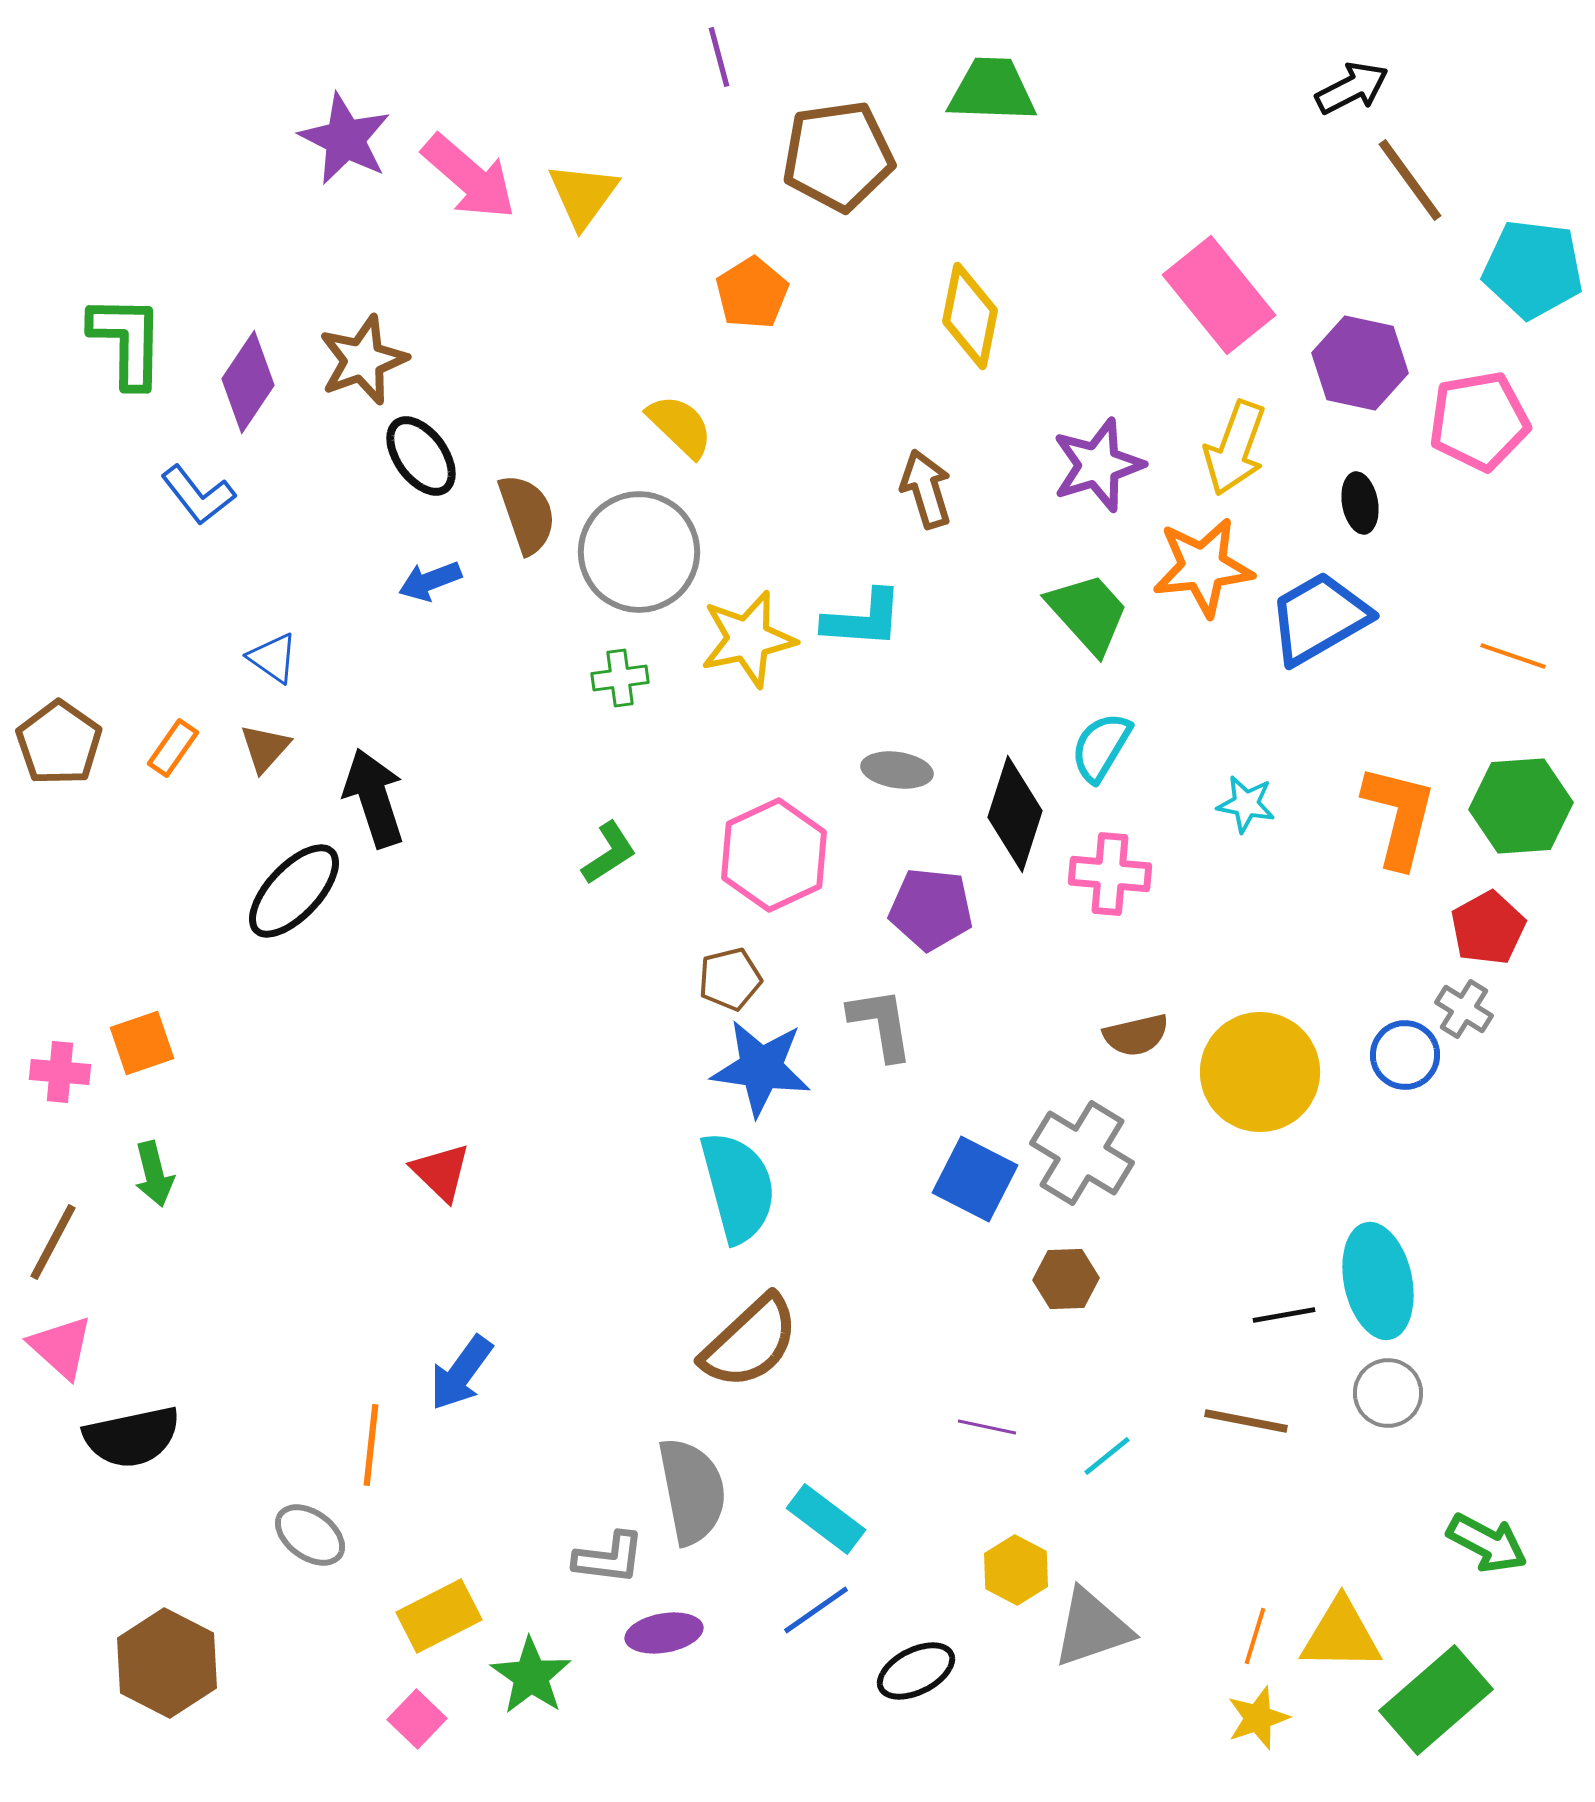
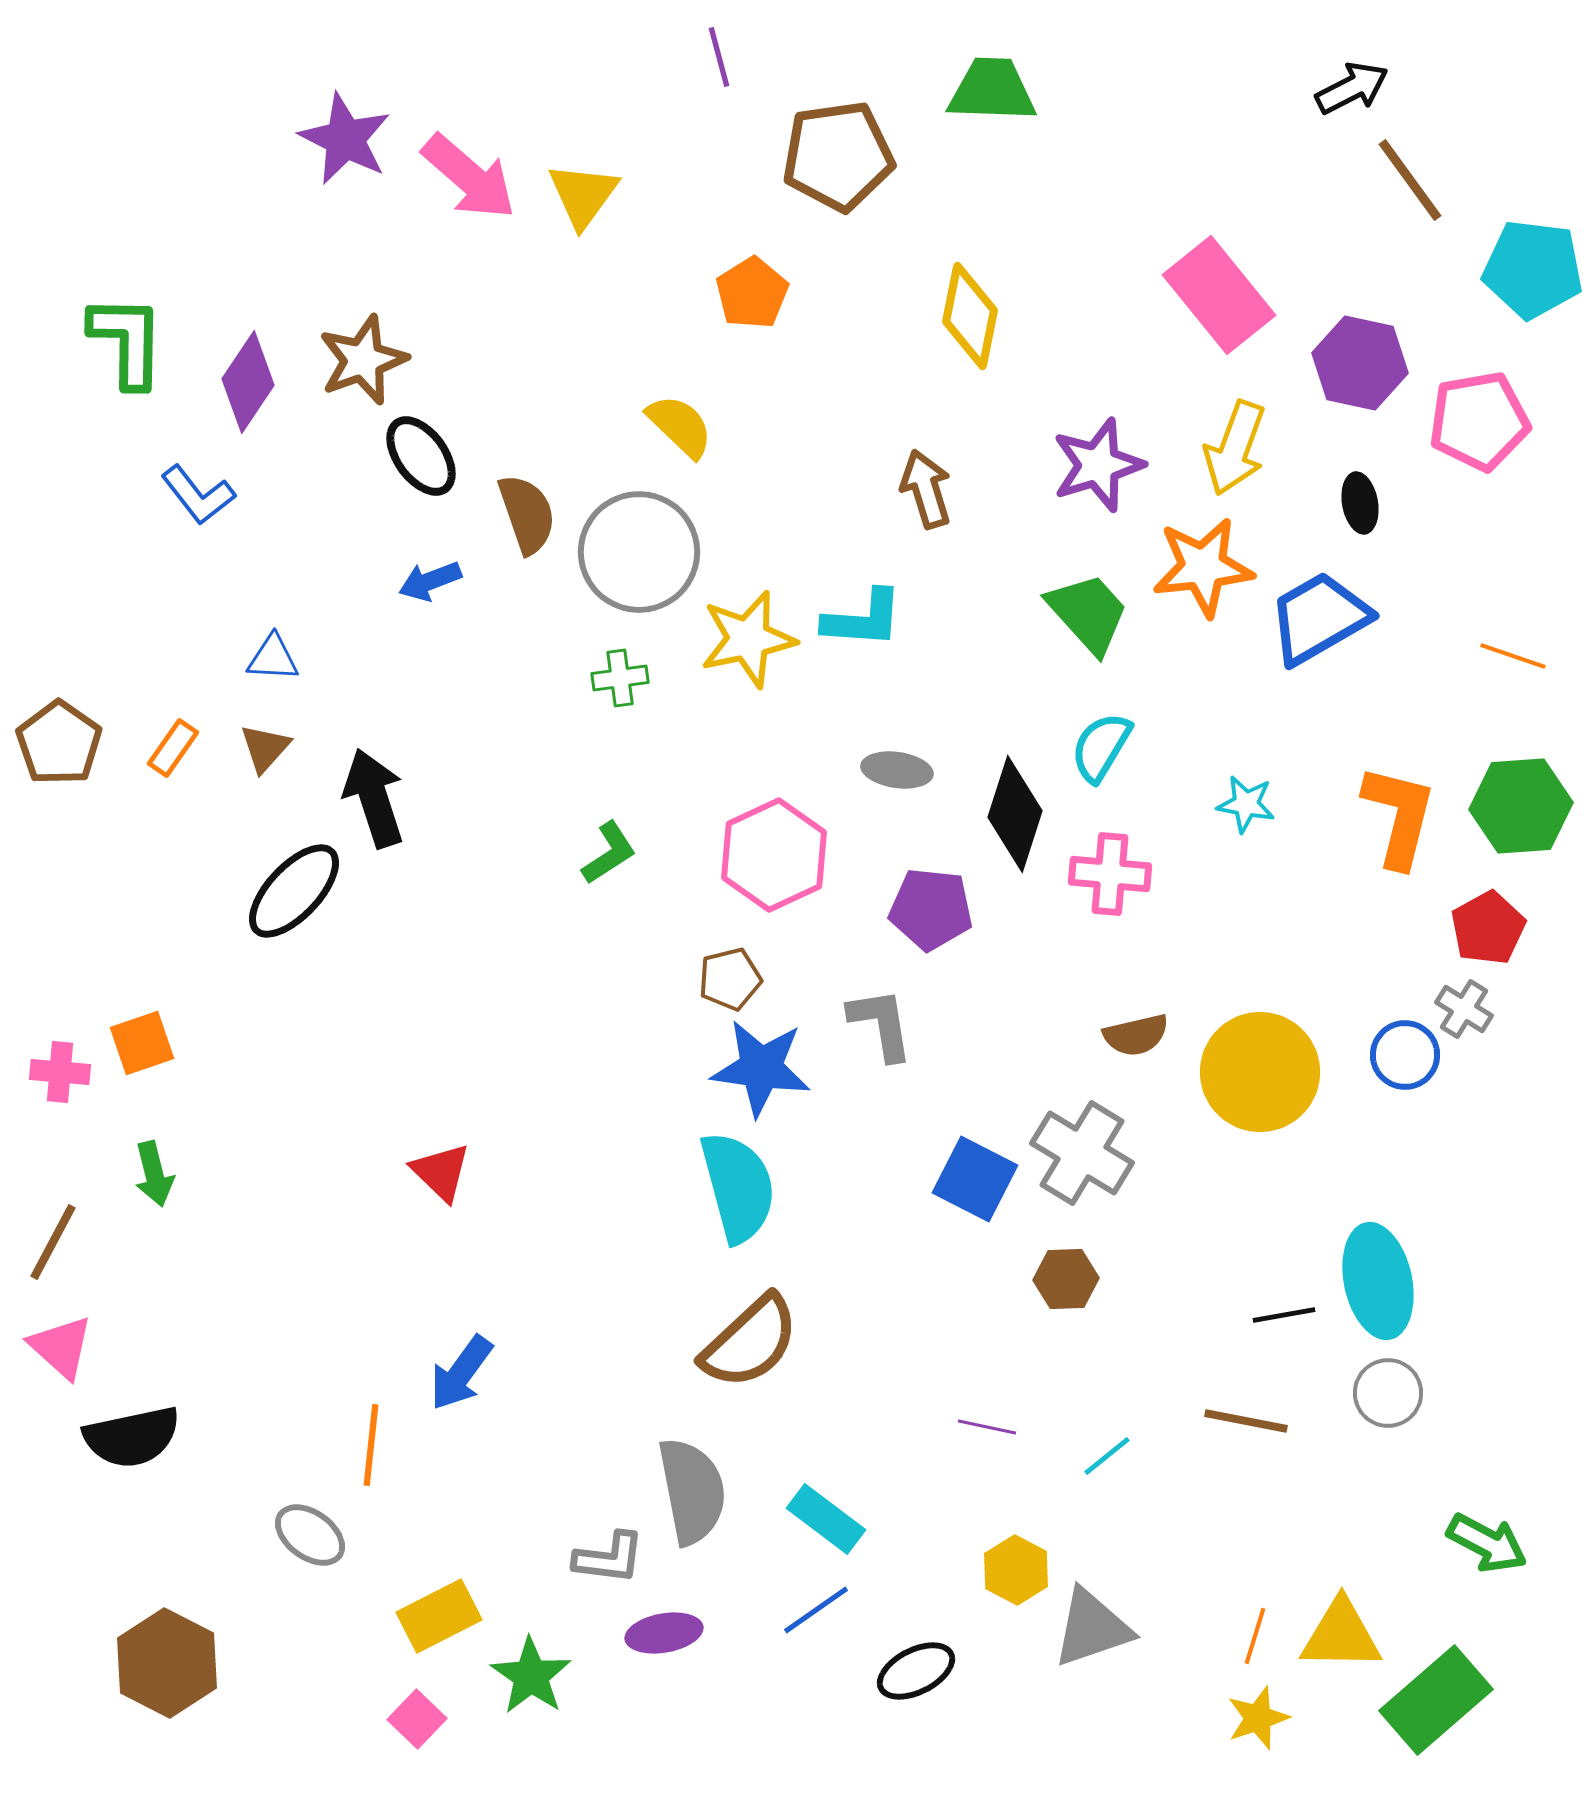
blue triangle at (273, 658): rotated 32 degrees counterclockwise
